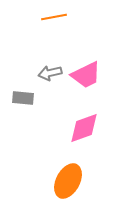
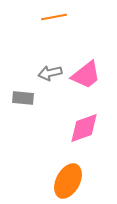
pink trapezoid: rotated 12 degrees counterclockwise
